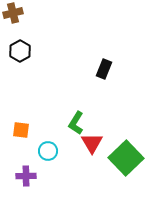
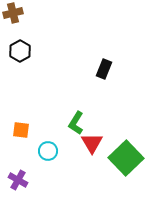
purple cross: moved 8 px left, 4 px down; rotated 30 degrees clockwise
